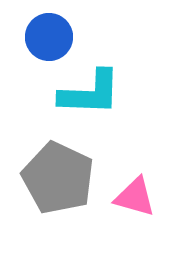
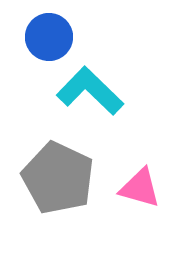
cyan L-shape: moved 2 px up; rotated 138 degrees counterclockwise
pink triangle: moved 5 px right, 9 px up
